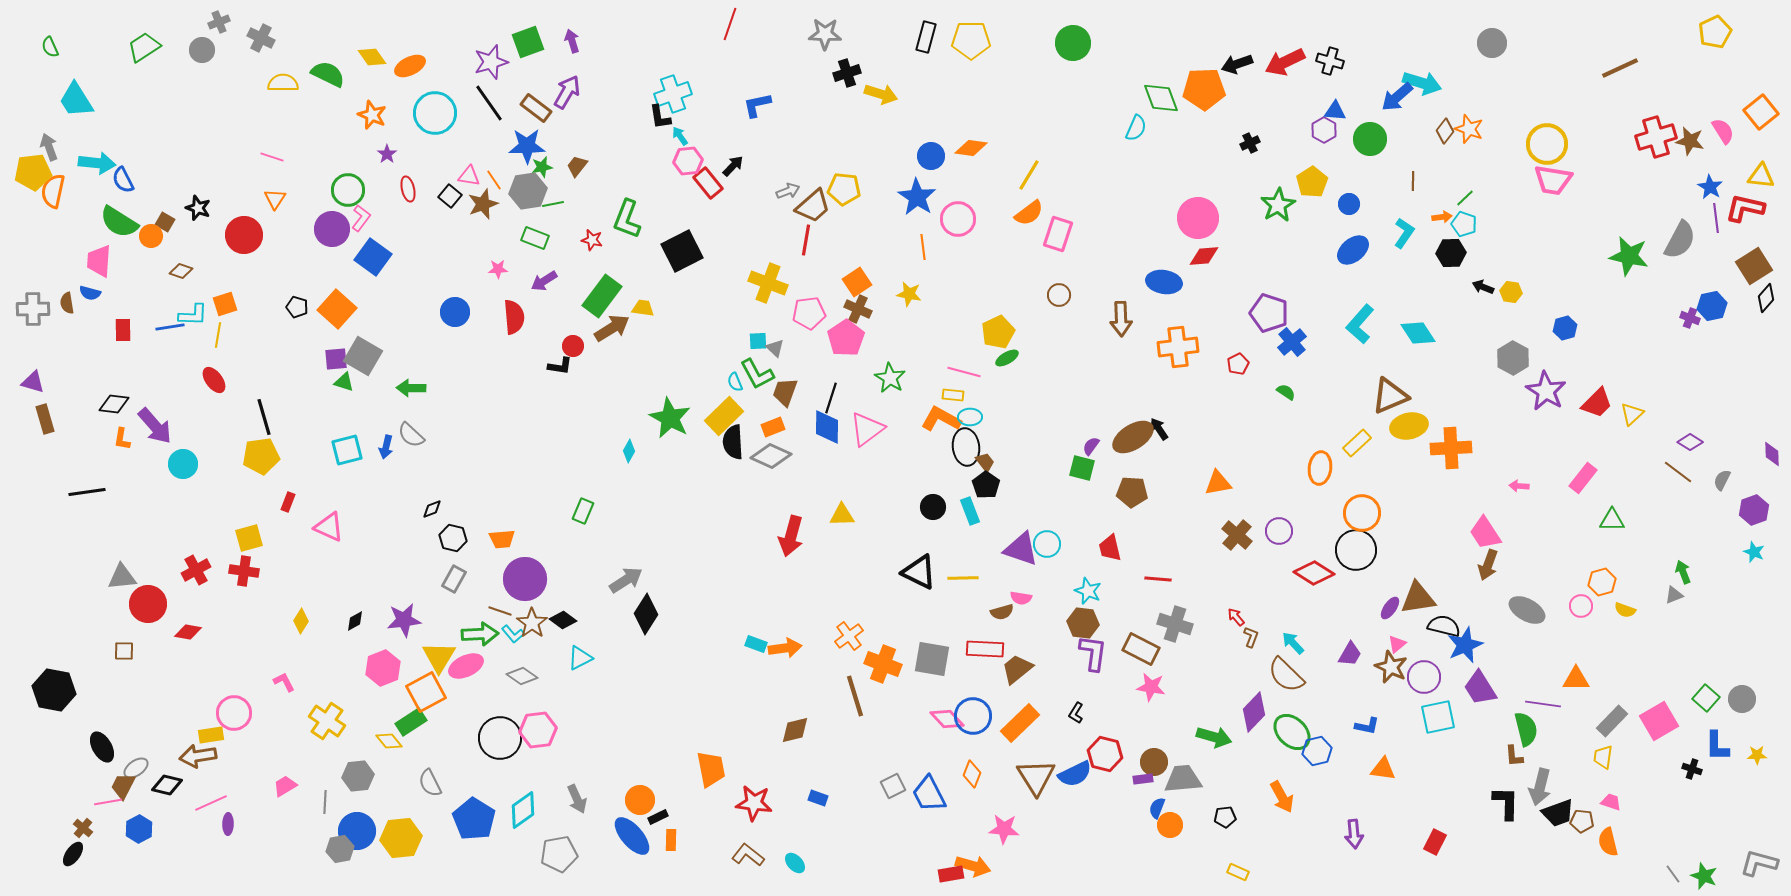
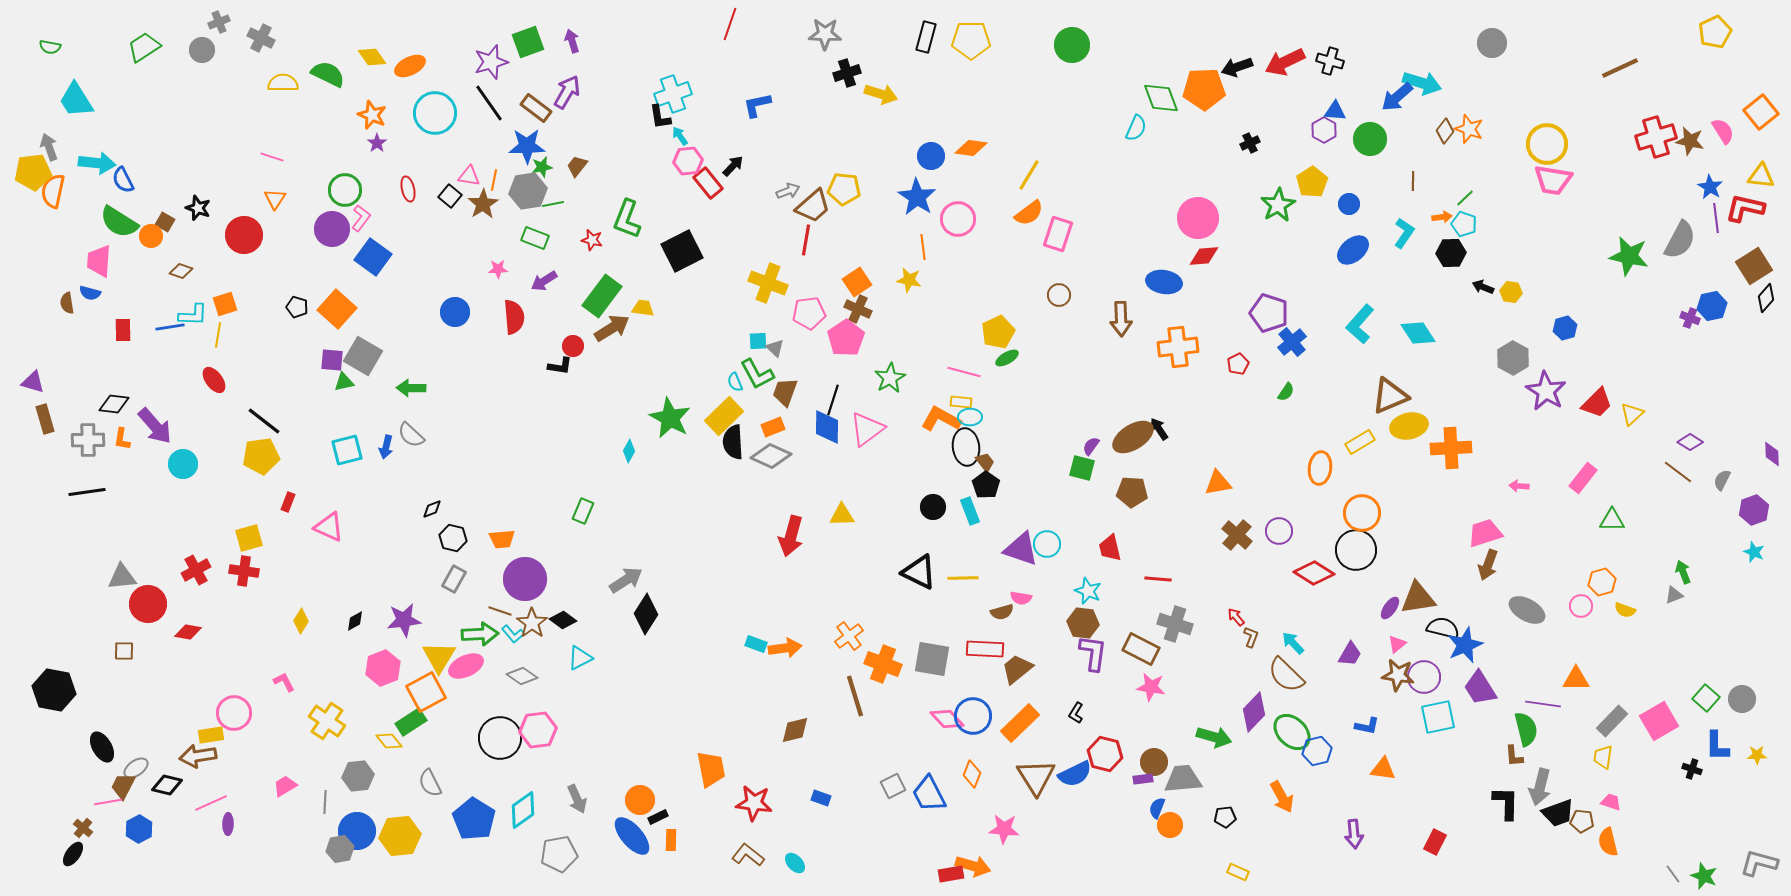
green circle at (1073, 43): moved 1 px left, 2 px down
green semicircle at (50, 47): rotated 55 degrees counterclockwise
black arrow at (1237, 64): moved 3 px down
purple star at (387, 154): moved 10 px left, 11 px up
orange line at (494, 180): rotated 45 degrees clockwise
green circle at (348, 190): moved 3 px left
brown star at (483, 204): rotated 12 degrees counterclockwise
yellow star at (909, 294): moved 14 px up
gray cross at (33, 309): moved 55 px right, 131 px down
purple square at (336, 359): moved 4 px left, 1 px down; rotated 10 degrees clockwise
green star at (890, 378): rotated 12 degrees clockwise
green triangle at (344, 382): rotated 30 degrees counterclockwise
green semicircle at (1286, 392): rotated 90 degrees clockwise
yellow rectangle at (953, 395): moved 8 px right, 7 px down
black line at (831, 398): moved 2 px right, 2 px down
black line at (264, 417): moved 4 px down; rotated 36 degrees counterclockwise
yellow rectangle at (1357, 443): moved 3 px right, 1 px up; rotated 12 degrees clockwise
pink trapezoid at (1485, 533): rotated 105 degrees clockwise
black semicircle at (1444, 626): moved 1 px left, 2 px down
brown star at (1391, 667): moved 7 px right, 8 px down; rotated 16 degrees counterclockwise
blue rectangle at (818, 798): moved 3 px right
yellow hexagon at (401, 838): moved 1 px left, 2 px up
